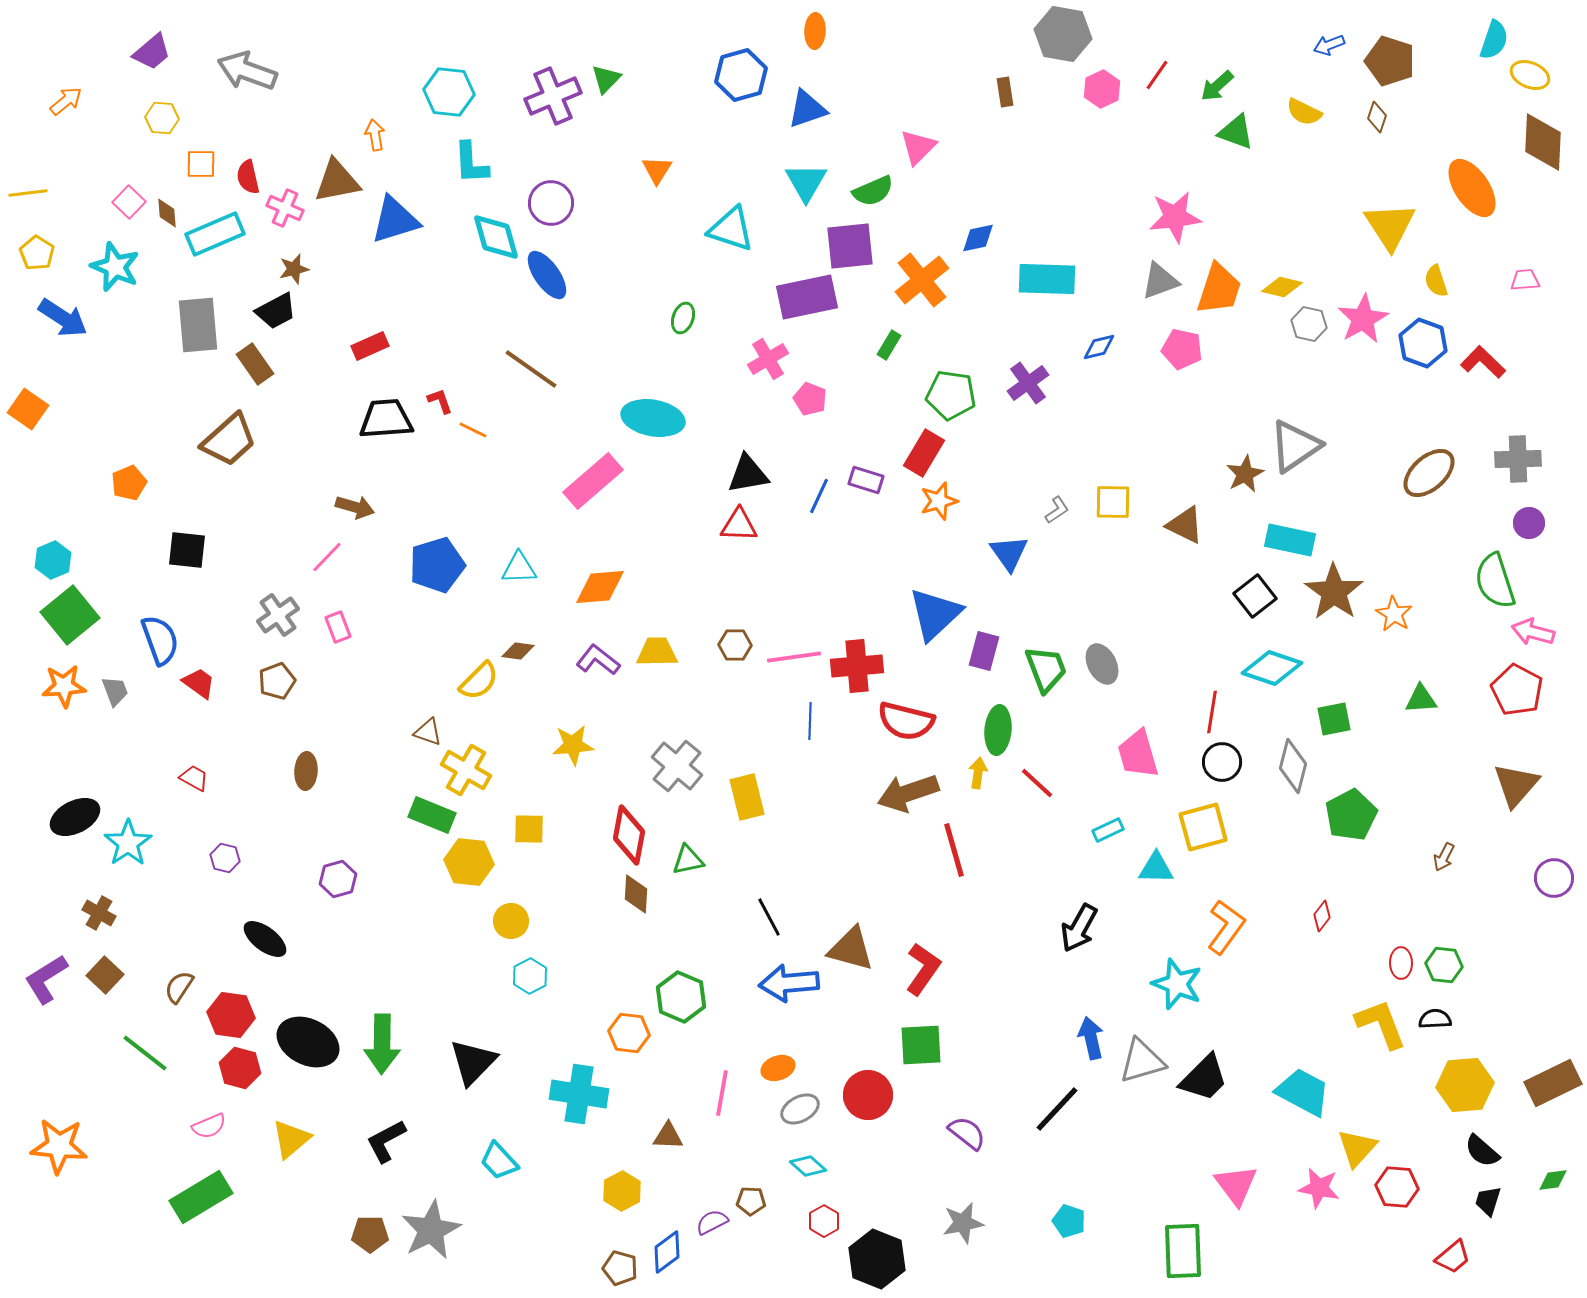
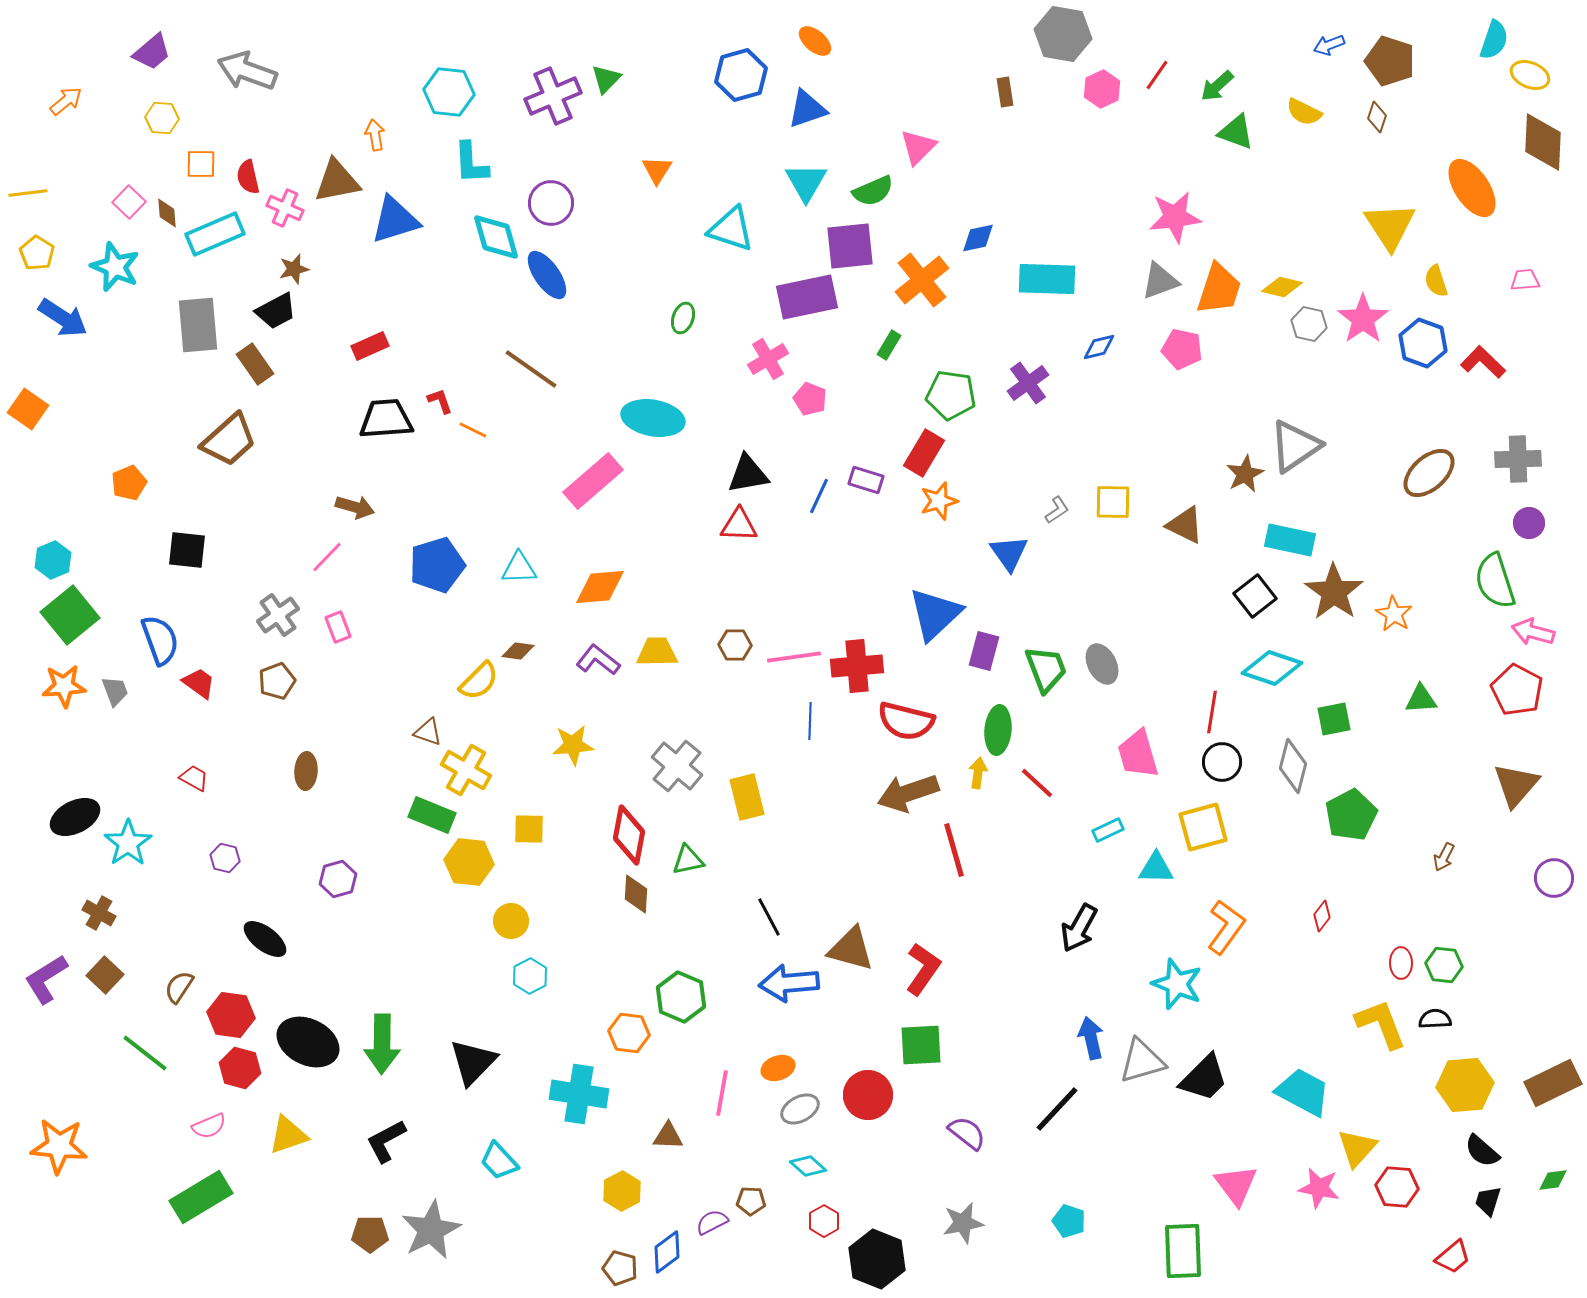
orange ellipse at (815, 31): moved 10 px down; rotated 52 degrees counterclockwise
pink star at (1363, 319): rotated 6 degrees counterclockwise
yellow triangle at (291, 1139): moved 3 px left, 4 px up; rotated 21 degrees clockwise
